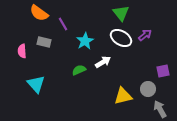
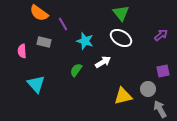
purple arrow: moved 16 px right
cyan star: rotated 24 degrees counterclockwise
green semicircle: moved 3 px left; rotated 32 degrees counterclockwise
